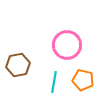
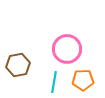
pink circle: moved 4 px down
orange pentagon: rotated 15 degrees counterclockwise
